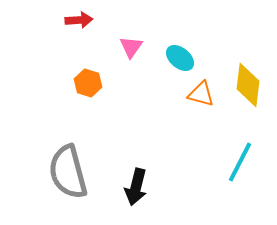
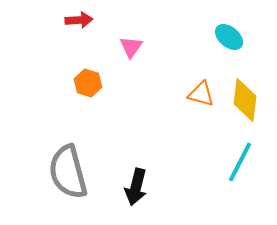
cyan ellipse: moved 49 px right, 21 px up
yellow diamond: moved 3 px left, 15 px down
